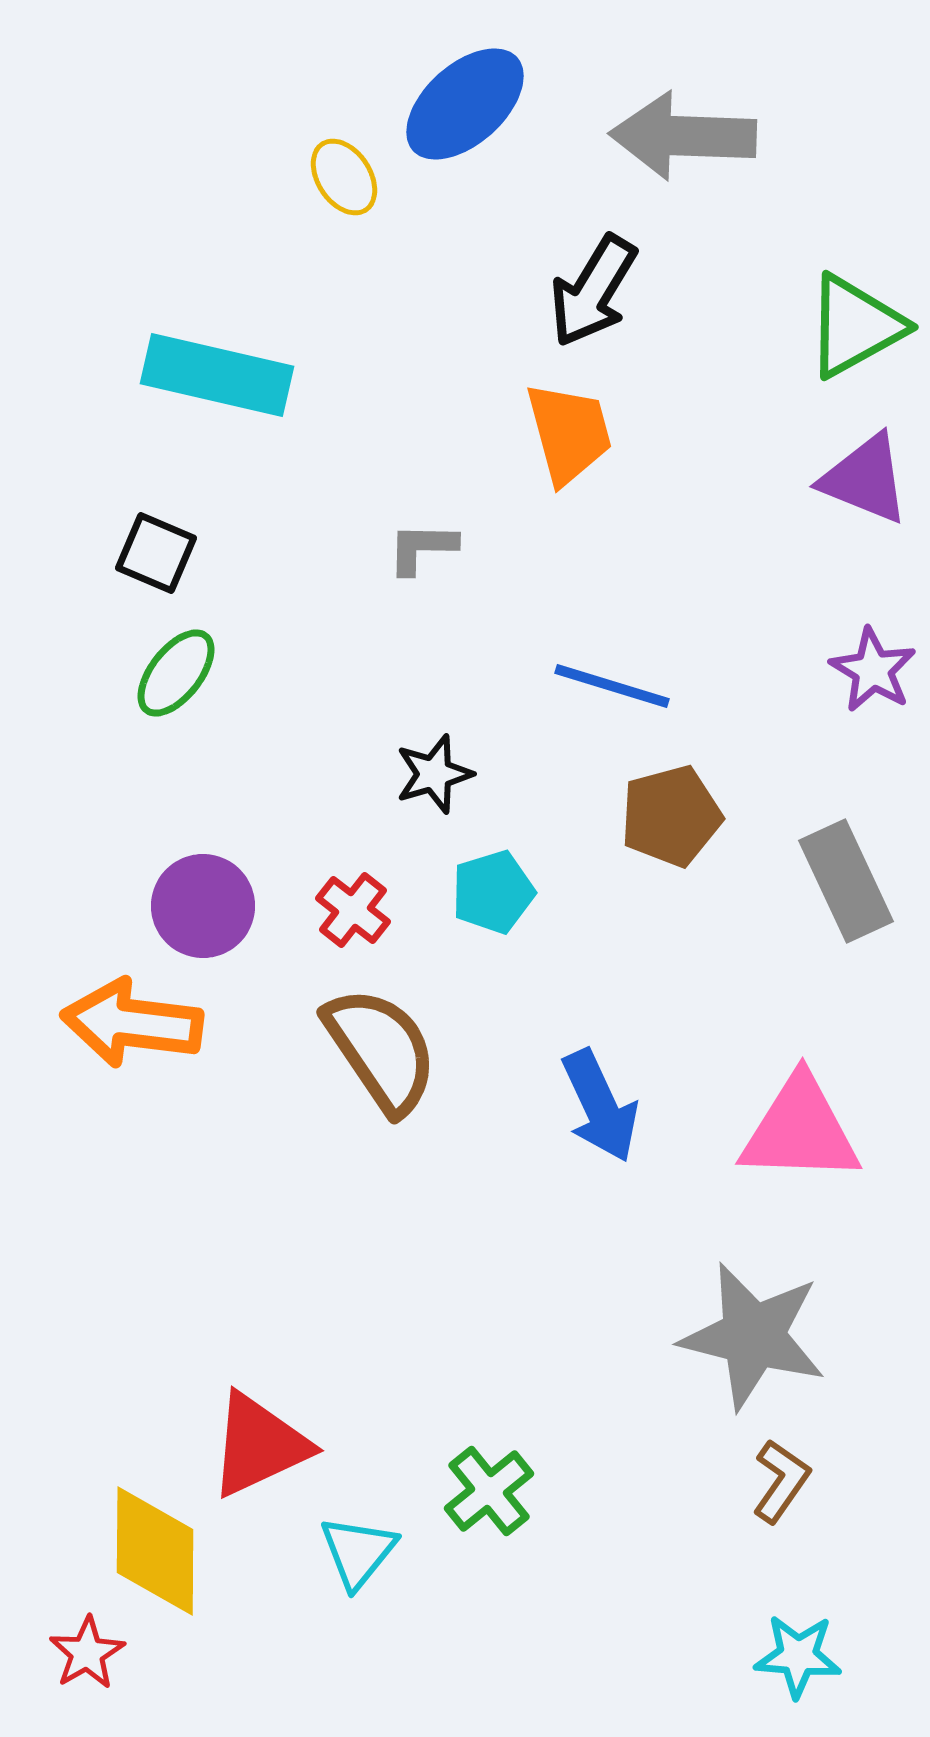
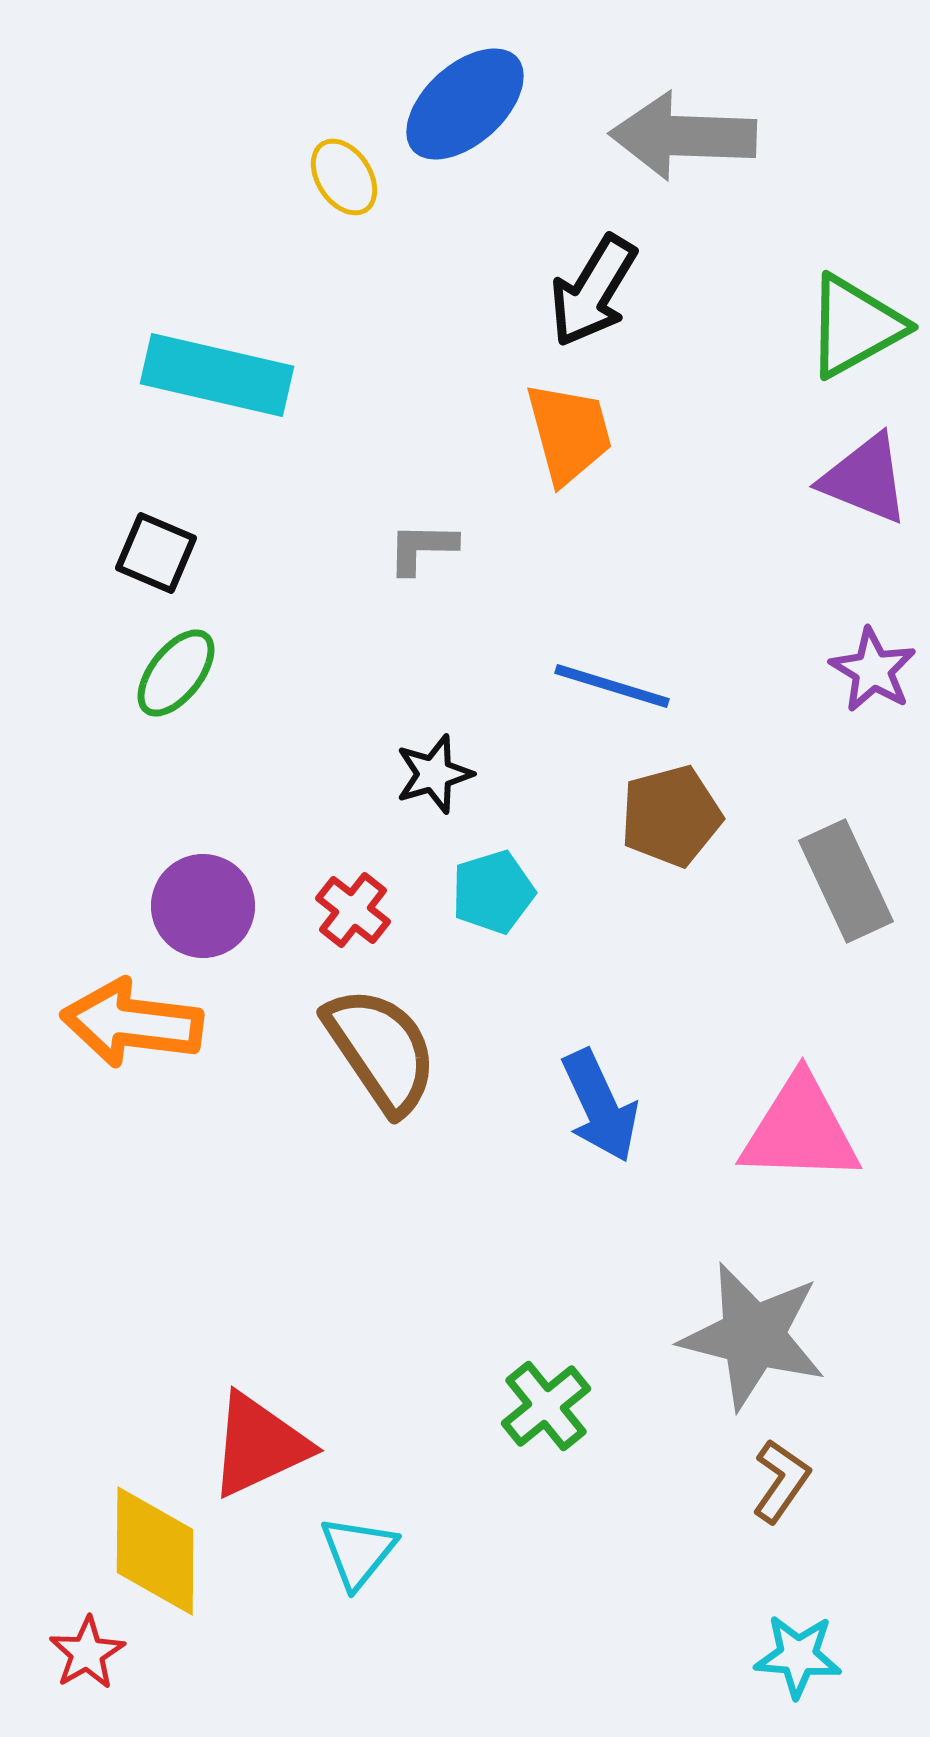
green cross: moved 57 px right, 85 px up
